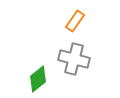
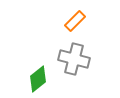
orange rectangle: rotated 10 degrees clockwise
